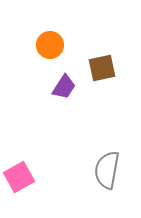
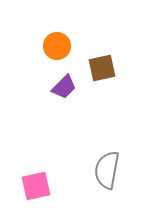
orange circle: moved 7 px right, 1 px down
purple trapezoid: rotated 12 degrees clockwise
pink square: moved 17 px right, 9 px down; rotated 16 degrees clockwise
